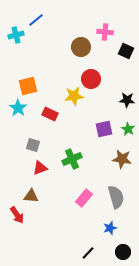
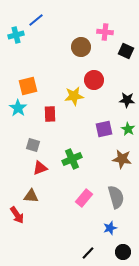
red circle: moved 3 px right, 1 px down
red rectangle: rotated 63 degrees clockwise
